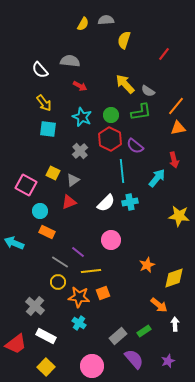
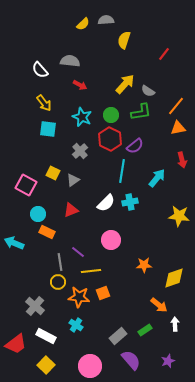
yellow semicircle at (83, 24): rotated 16 degrees clockwise
yellow arrow at (125, 84): rotated 85 degrees clockwise
red arrow at (80, 86): moved 1 px up
purple semicircle at (135, 146): rotated 78 degrees counterclockwise
red arrow at (174, 160): moved 8 px right
cyan line at (122, 171): rotated 15 degrees clockwise
red triangle at (69, 202): moved 2 px right, 8 px down
cyan circle at (40, 211): moved 2 px left, 3 px down
gray line at (60, 262): rotated 48 degrees clockwise
orange star at (147, 265): moved 3 px left; rotated 21 degrees clockwise
cyan cross at (79, 323): moved 3 px left, 2 px down
green rectangle at (144, 331): moved 1 px right, 1 px up
purple semicircle at (134, 359): moved 3 px left, 1 px down
pink circle at (92, 366): moved 2 px left
yellow square at (46, 367): moved 2 px up
